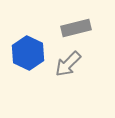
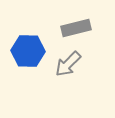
blue hexagon: moved 2 px up; rotated 24 degrees counterclockwise
